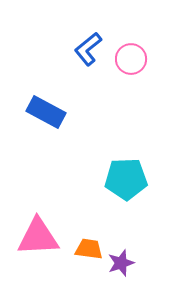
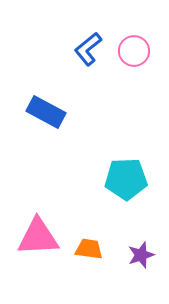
pink circle: moved 3 px right, 8 px up
purple star: moved 20 px right, 8 px up
